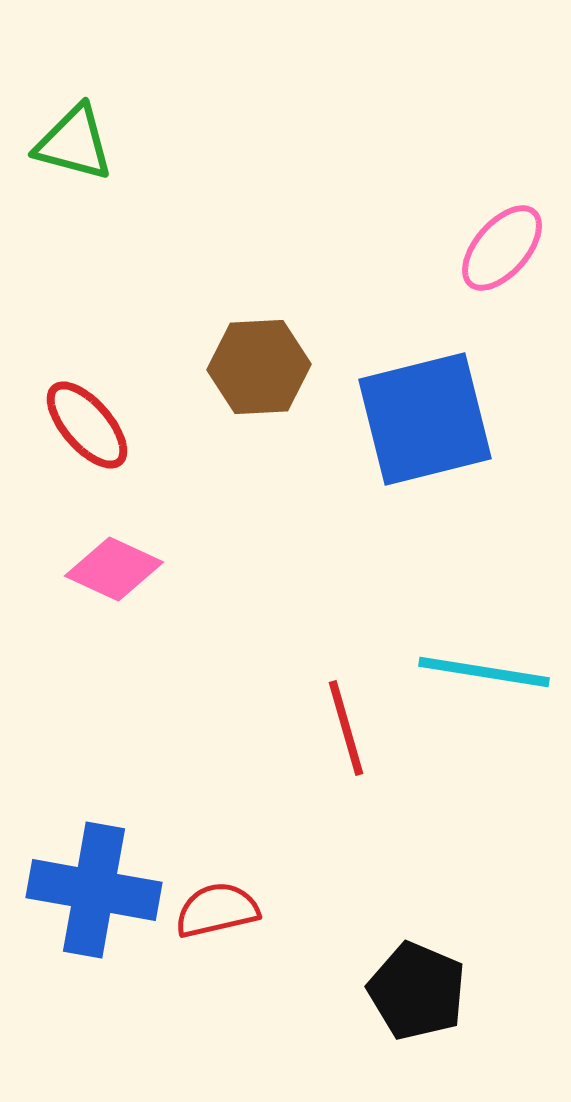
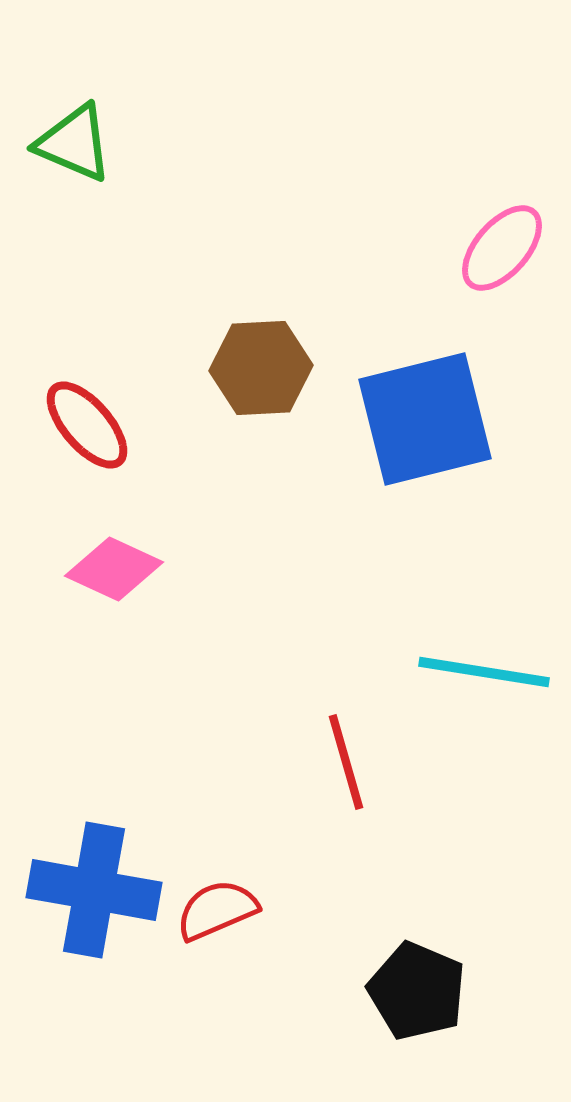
green triangle: rotated 8 degrees clockwise
brown hexagon: moved 2 px right, 1 px down
red line: moved 34 px down
red semicircle: rotated 10 degrees counterclockwise
